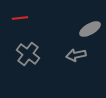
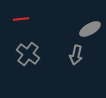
red line: moved 1 px right, 1 px down
gray arrow: rotated 66 degrees counterclockwise
